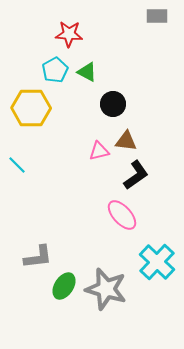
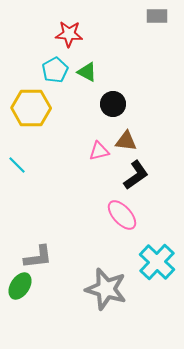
green ellipse: moved 44 px left
